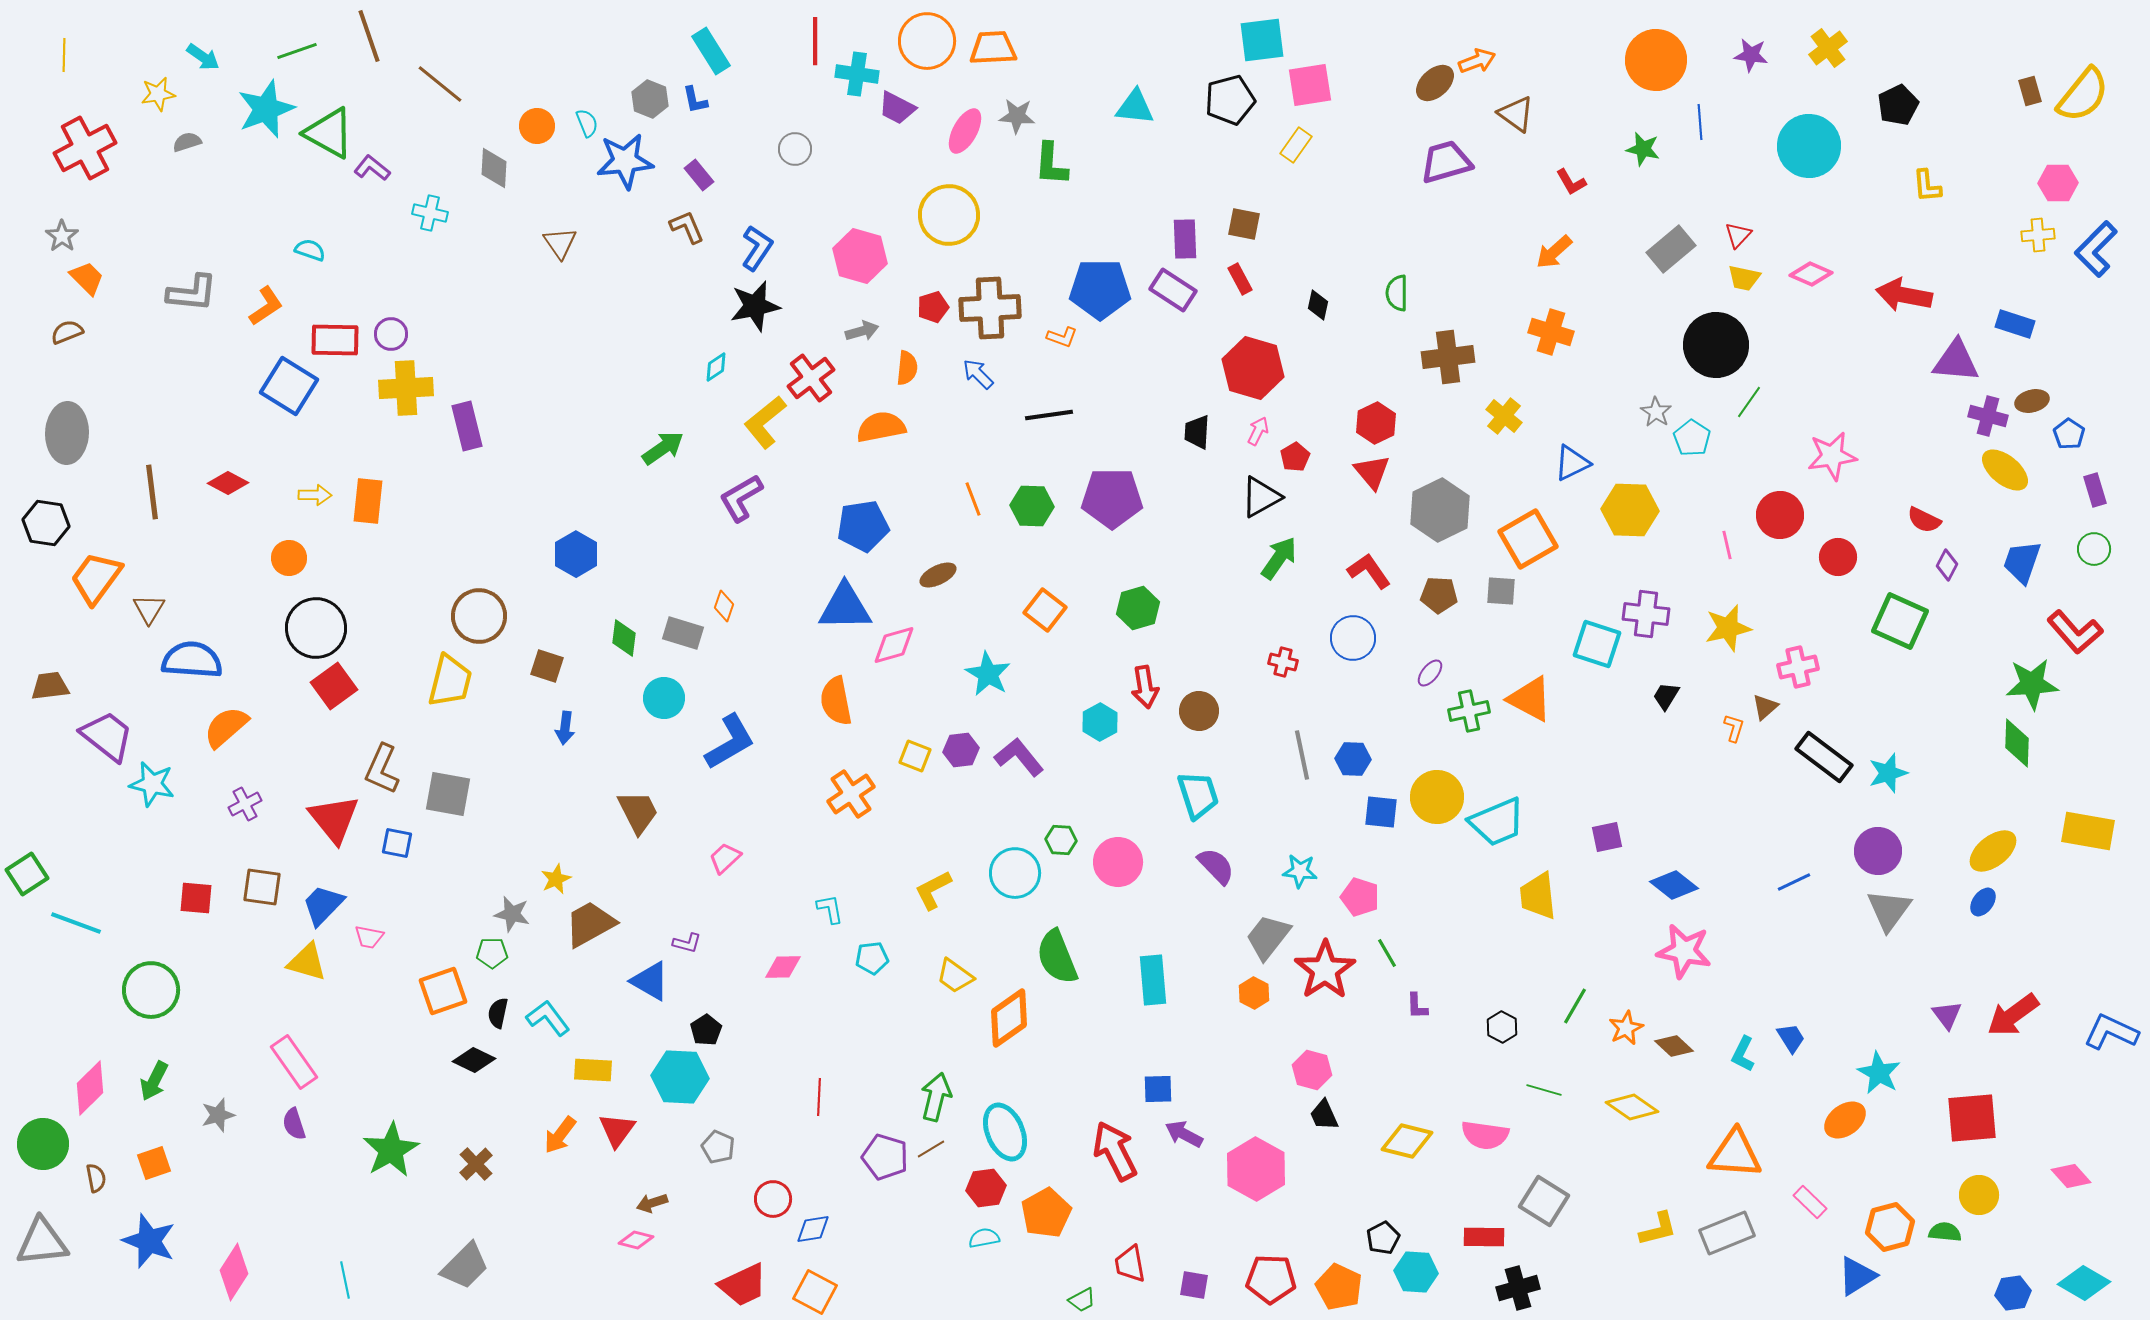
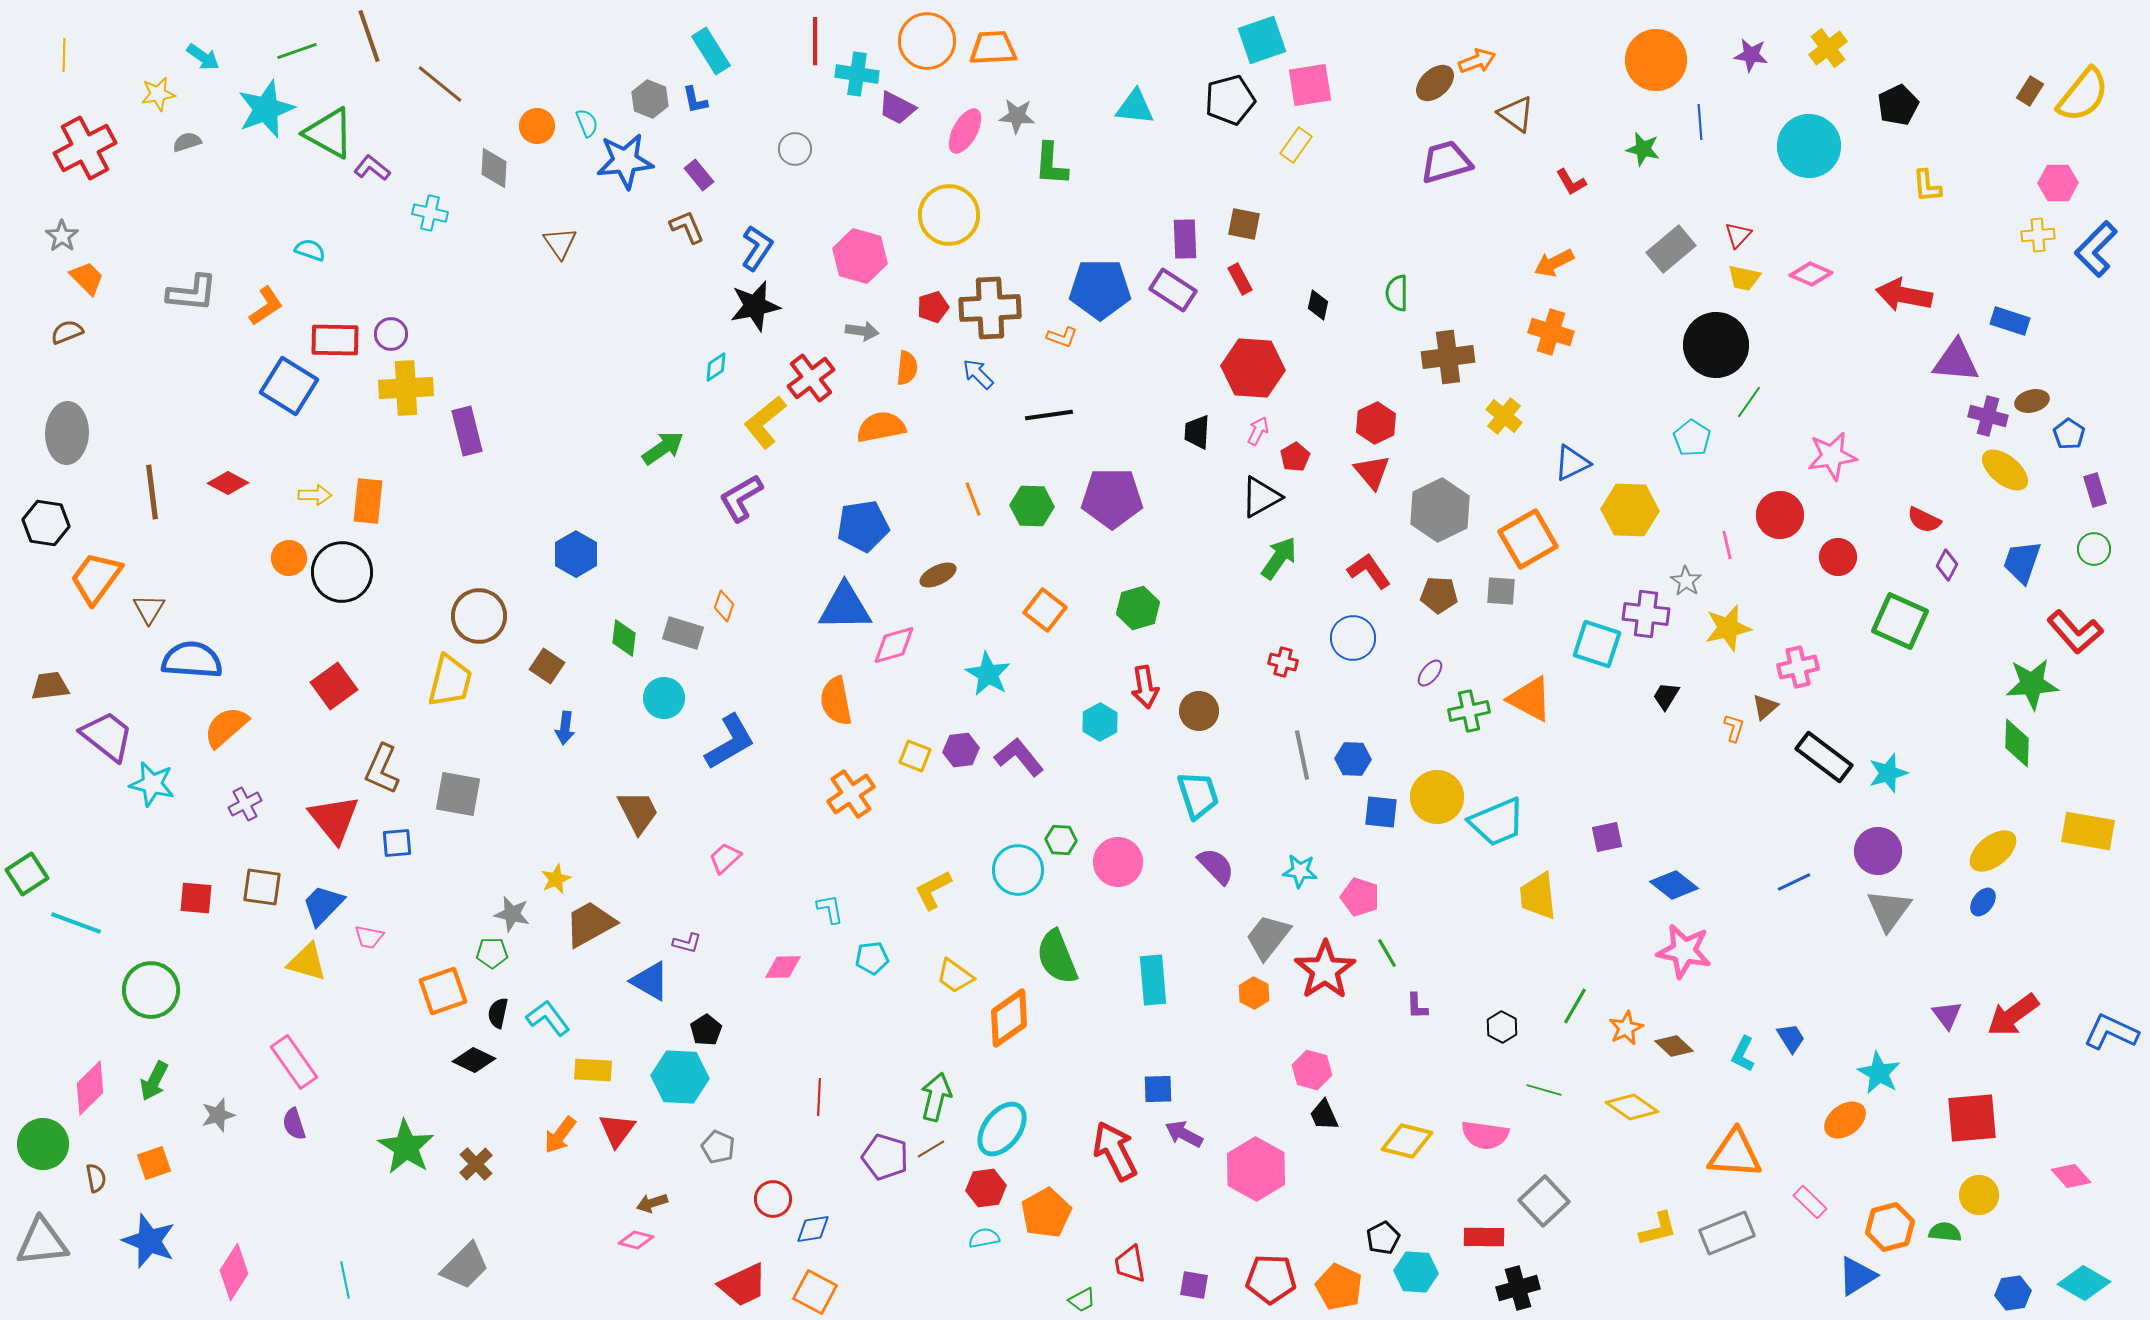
cyan square at (1262, 40): rotated 12 degrees counterclockwise
brown rectangle at (2030, 91): rotated 48 degrees clockwise
orange arrow at (1554, 252): moved 11 px down; rotated 15 degrees clockwise
blue rectangle at (2015, 324): moved 5 px left, 3 px up
gray arrow at (862, 331): rotated 24 degrees clockwise
red hexagon at (1253, 368): rotated 12 degrees counterclockwise
gray star at (1656, 412): moved 30 px right, 169 px down
purple rectangle at (467, 426): moved 5 px down
black circle at (316, 628): moved 26 px right, 56 px up
brown square at (547, 666): rotated 16 degrees clockwise
gray square at (448, 794): moved 10 px right
blue square at (397, 843): rotated 16 degrees counterclockwise
cyan circle at (1015, 873): moved 3 px right, 3 px up
cyan ellipse at (1005, 1132): moved 3 px left, 3 px up; rotated 60 degrees clockwise
green star at (391, 1150): moved 15 px right, 3 px up; rotated 10 degrees counterclockwise
gray square at (1544, 1201): rotated 15 degrees clockwise
